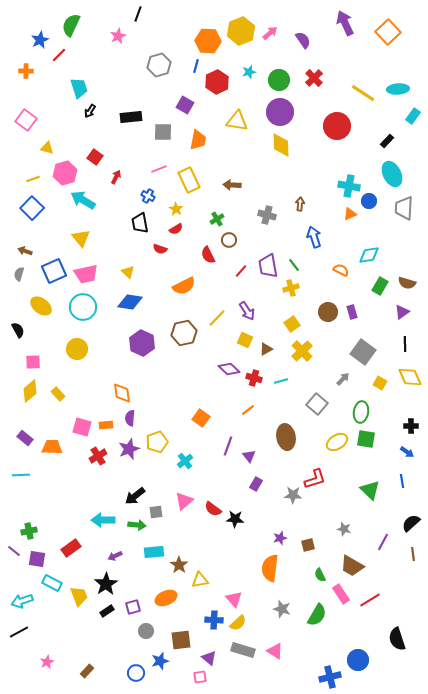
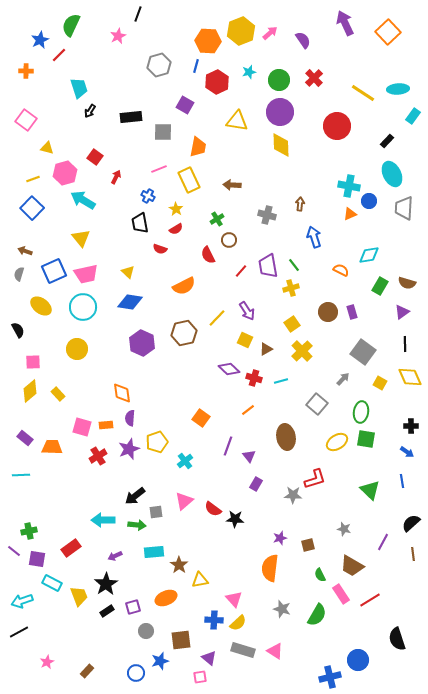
orange trapezoid at (198, 140): moved 7 px down
